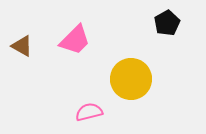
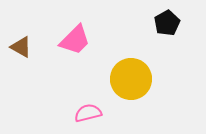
brown triangle: moved 1 px left, 1 px down
pink semicircle: moved 1 px left, 1 px down
